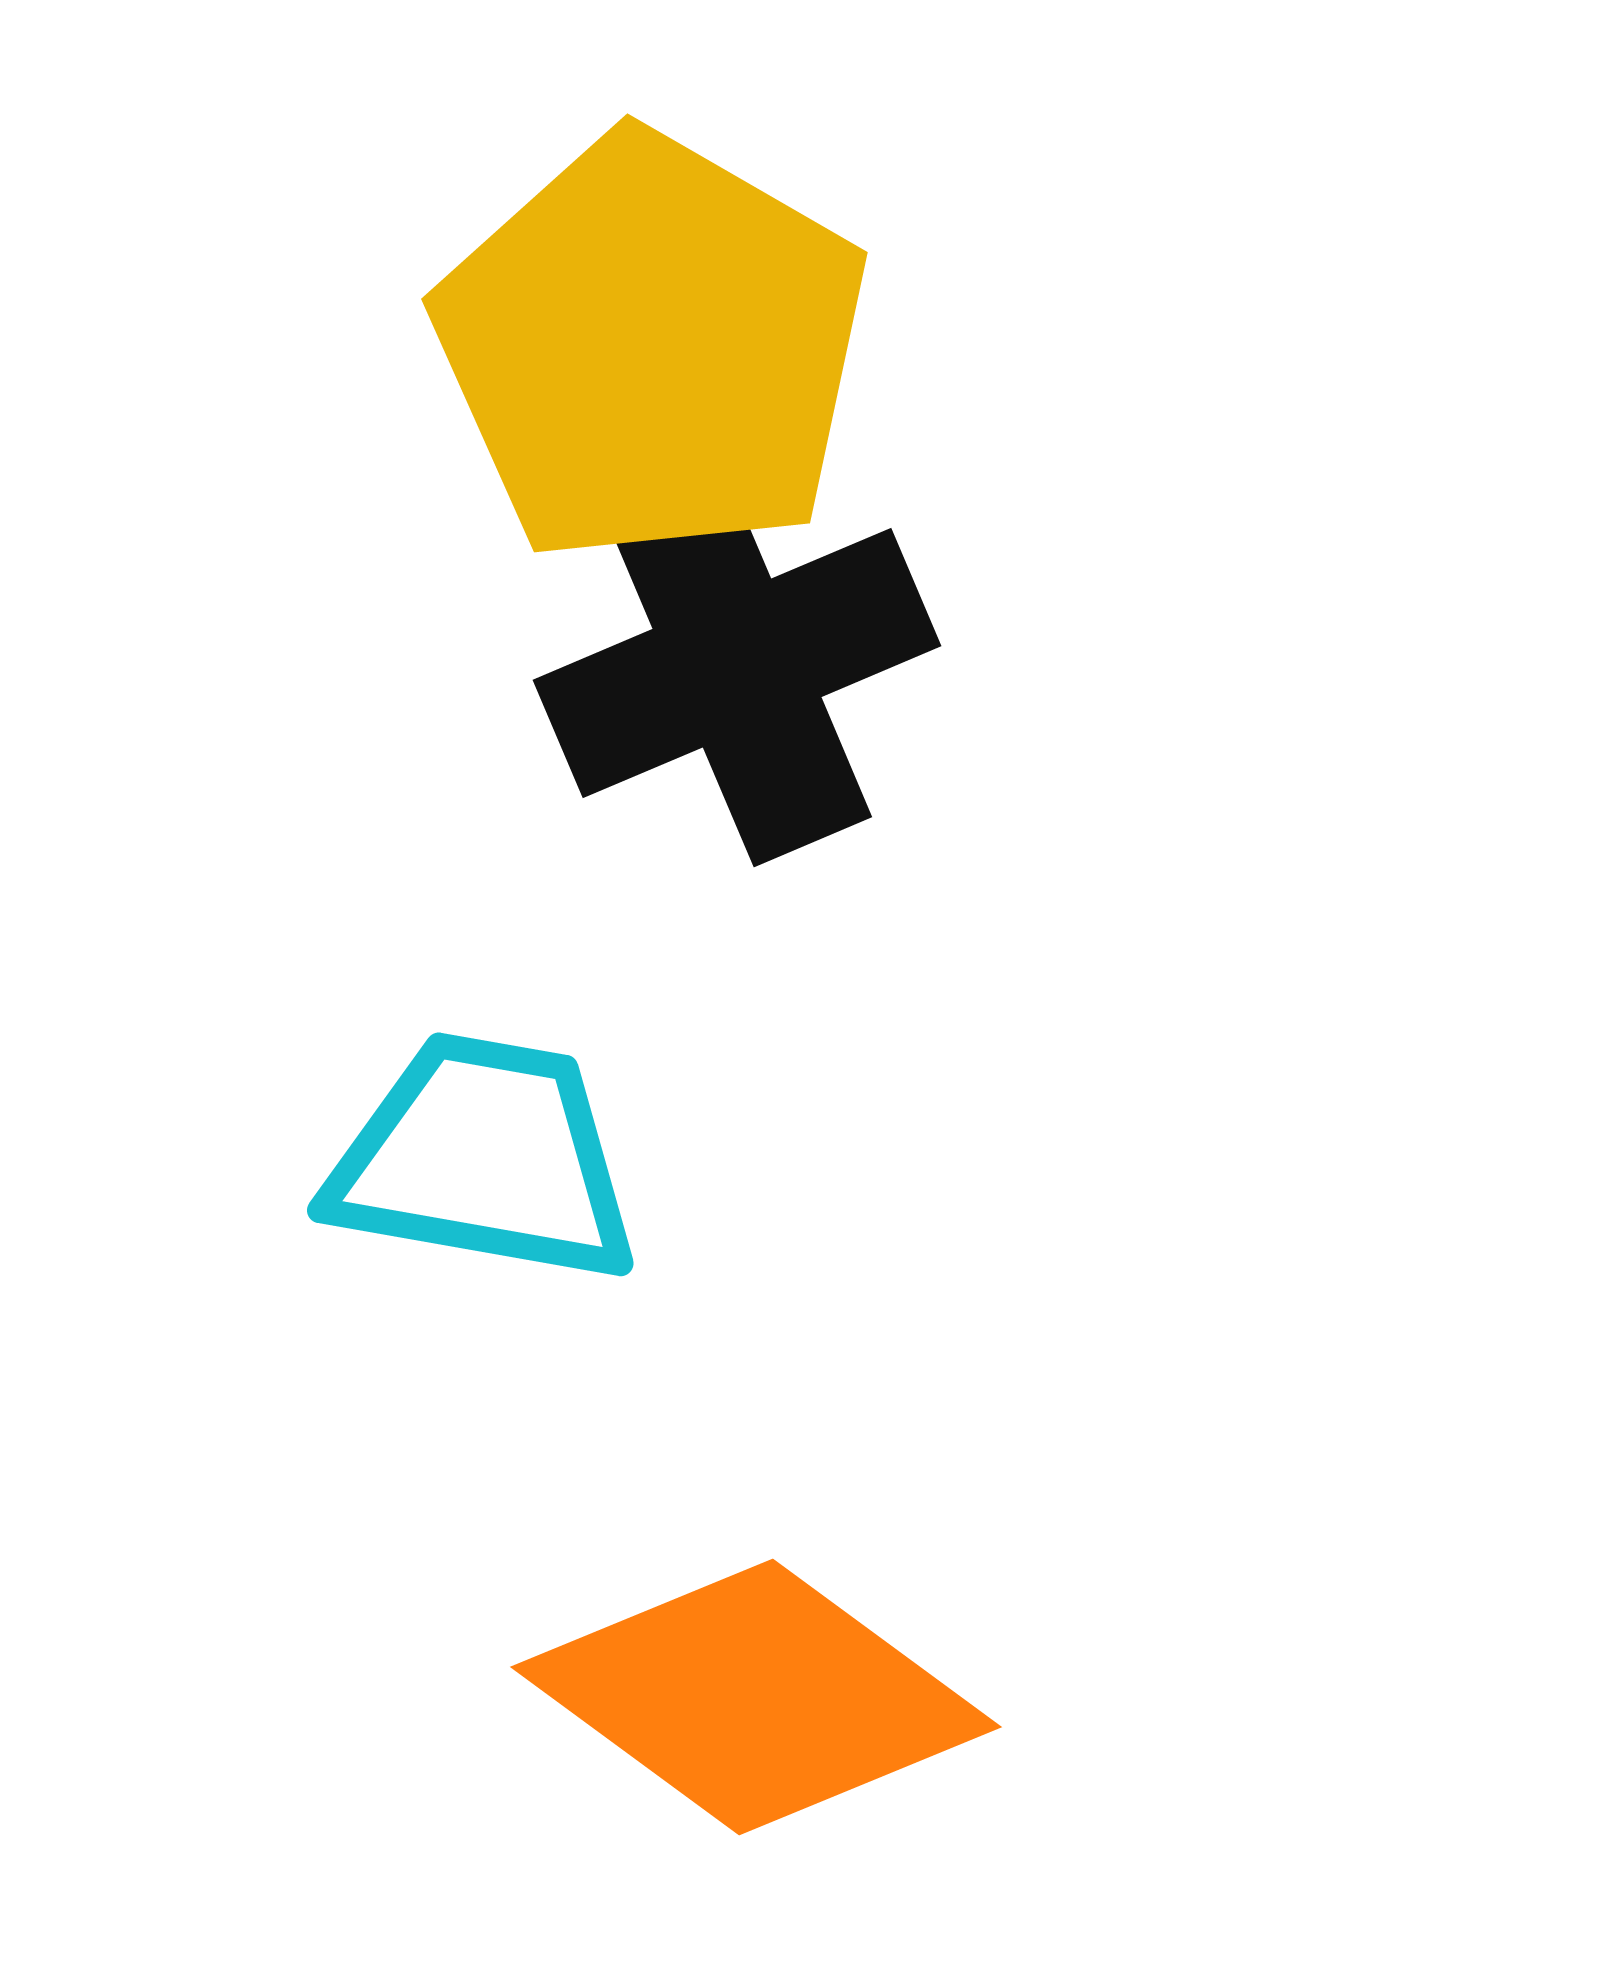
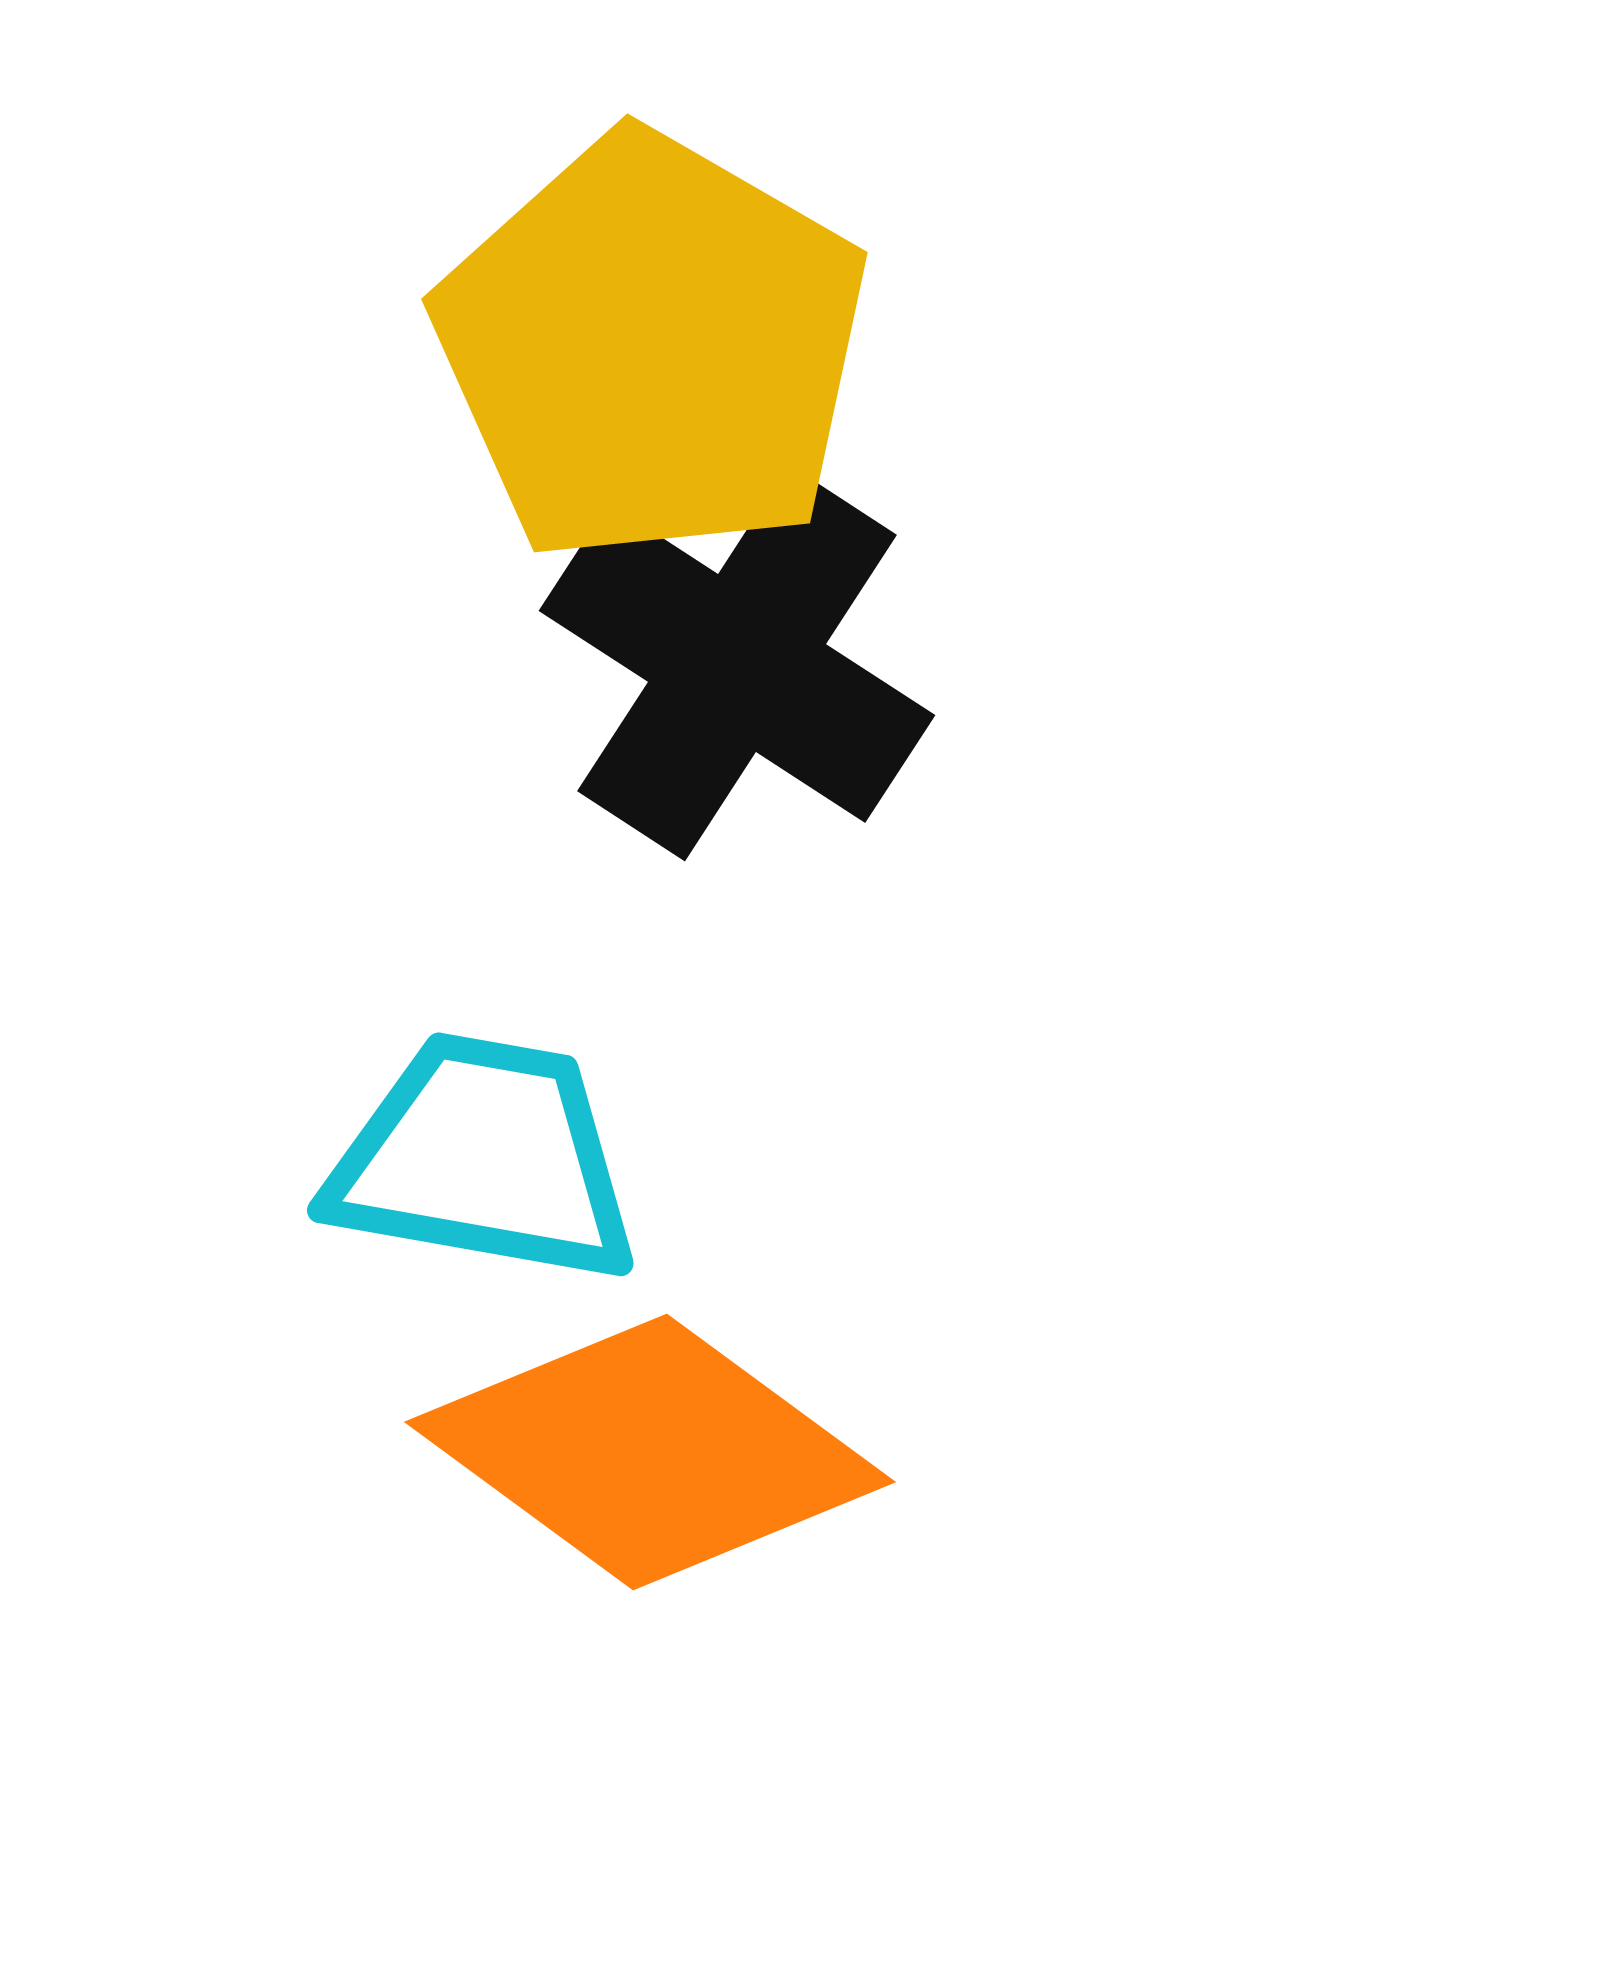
black cross: rotated 34 degrees counterclockwise
orange diamond: moved 106 px left, 245 px up
